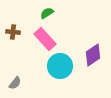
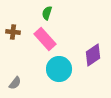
green semicircle: rotated 40 degrees counterclockwise
cyan circle: moved 1 px left, 3 px down
